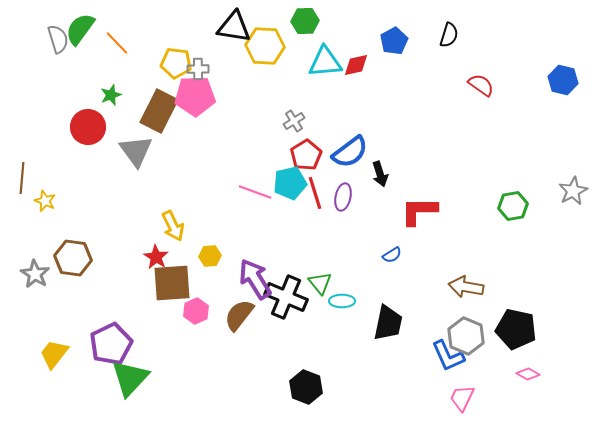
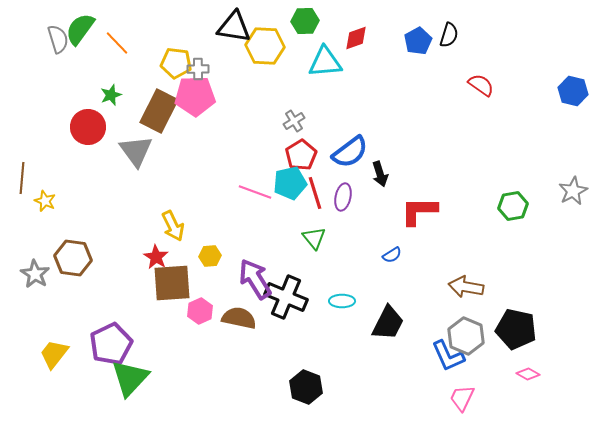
blue pentagon at (394, 41): moved 24 px right
red diamond at (356, 65): moved 27 px up; rotated 8 degrees counterclockwise
blue hexagon at (563, 80): moved 10 px right, 11 px down
red pentagon at (306, 155): moved 5 px left
green triangle at (320, 283): moved 6 px left, 45 px up
pink hexagon at (196, 311): moved 4 px right
brown semicircle at (239, 315): moved 3 px down; rotated 64 degrees clockwise
black trapezoid at (388, 323): rotated 15 degrees clockwise
